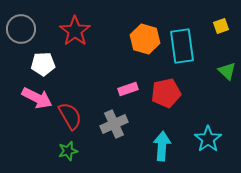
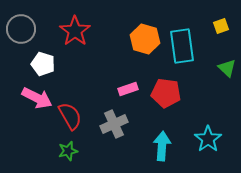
white pentagon: rotated 20 degrees clockwise
green triangle: moved 3 px up
red pentagon: rotated 20 degrees clockwise
